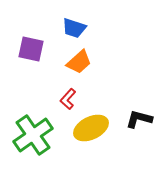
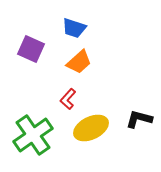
purple square: rotated 12 degrees clockwise
